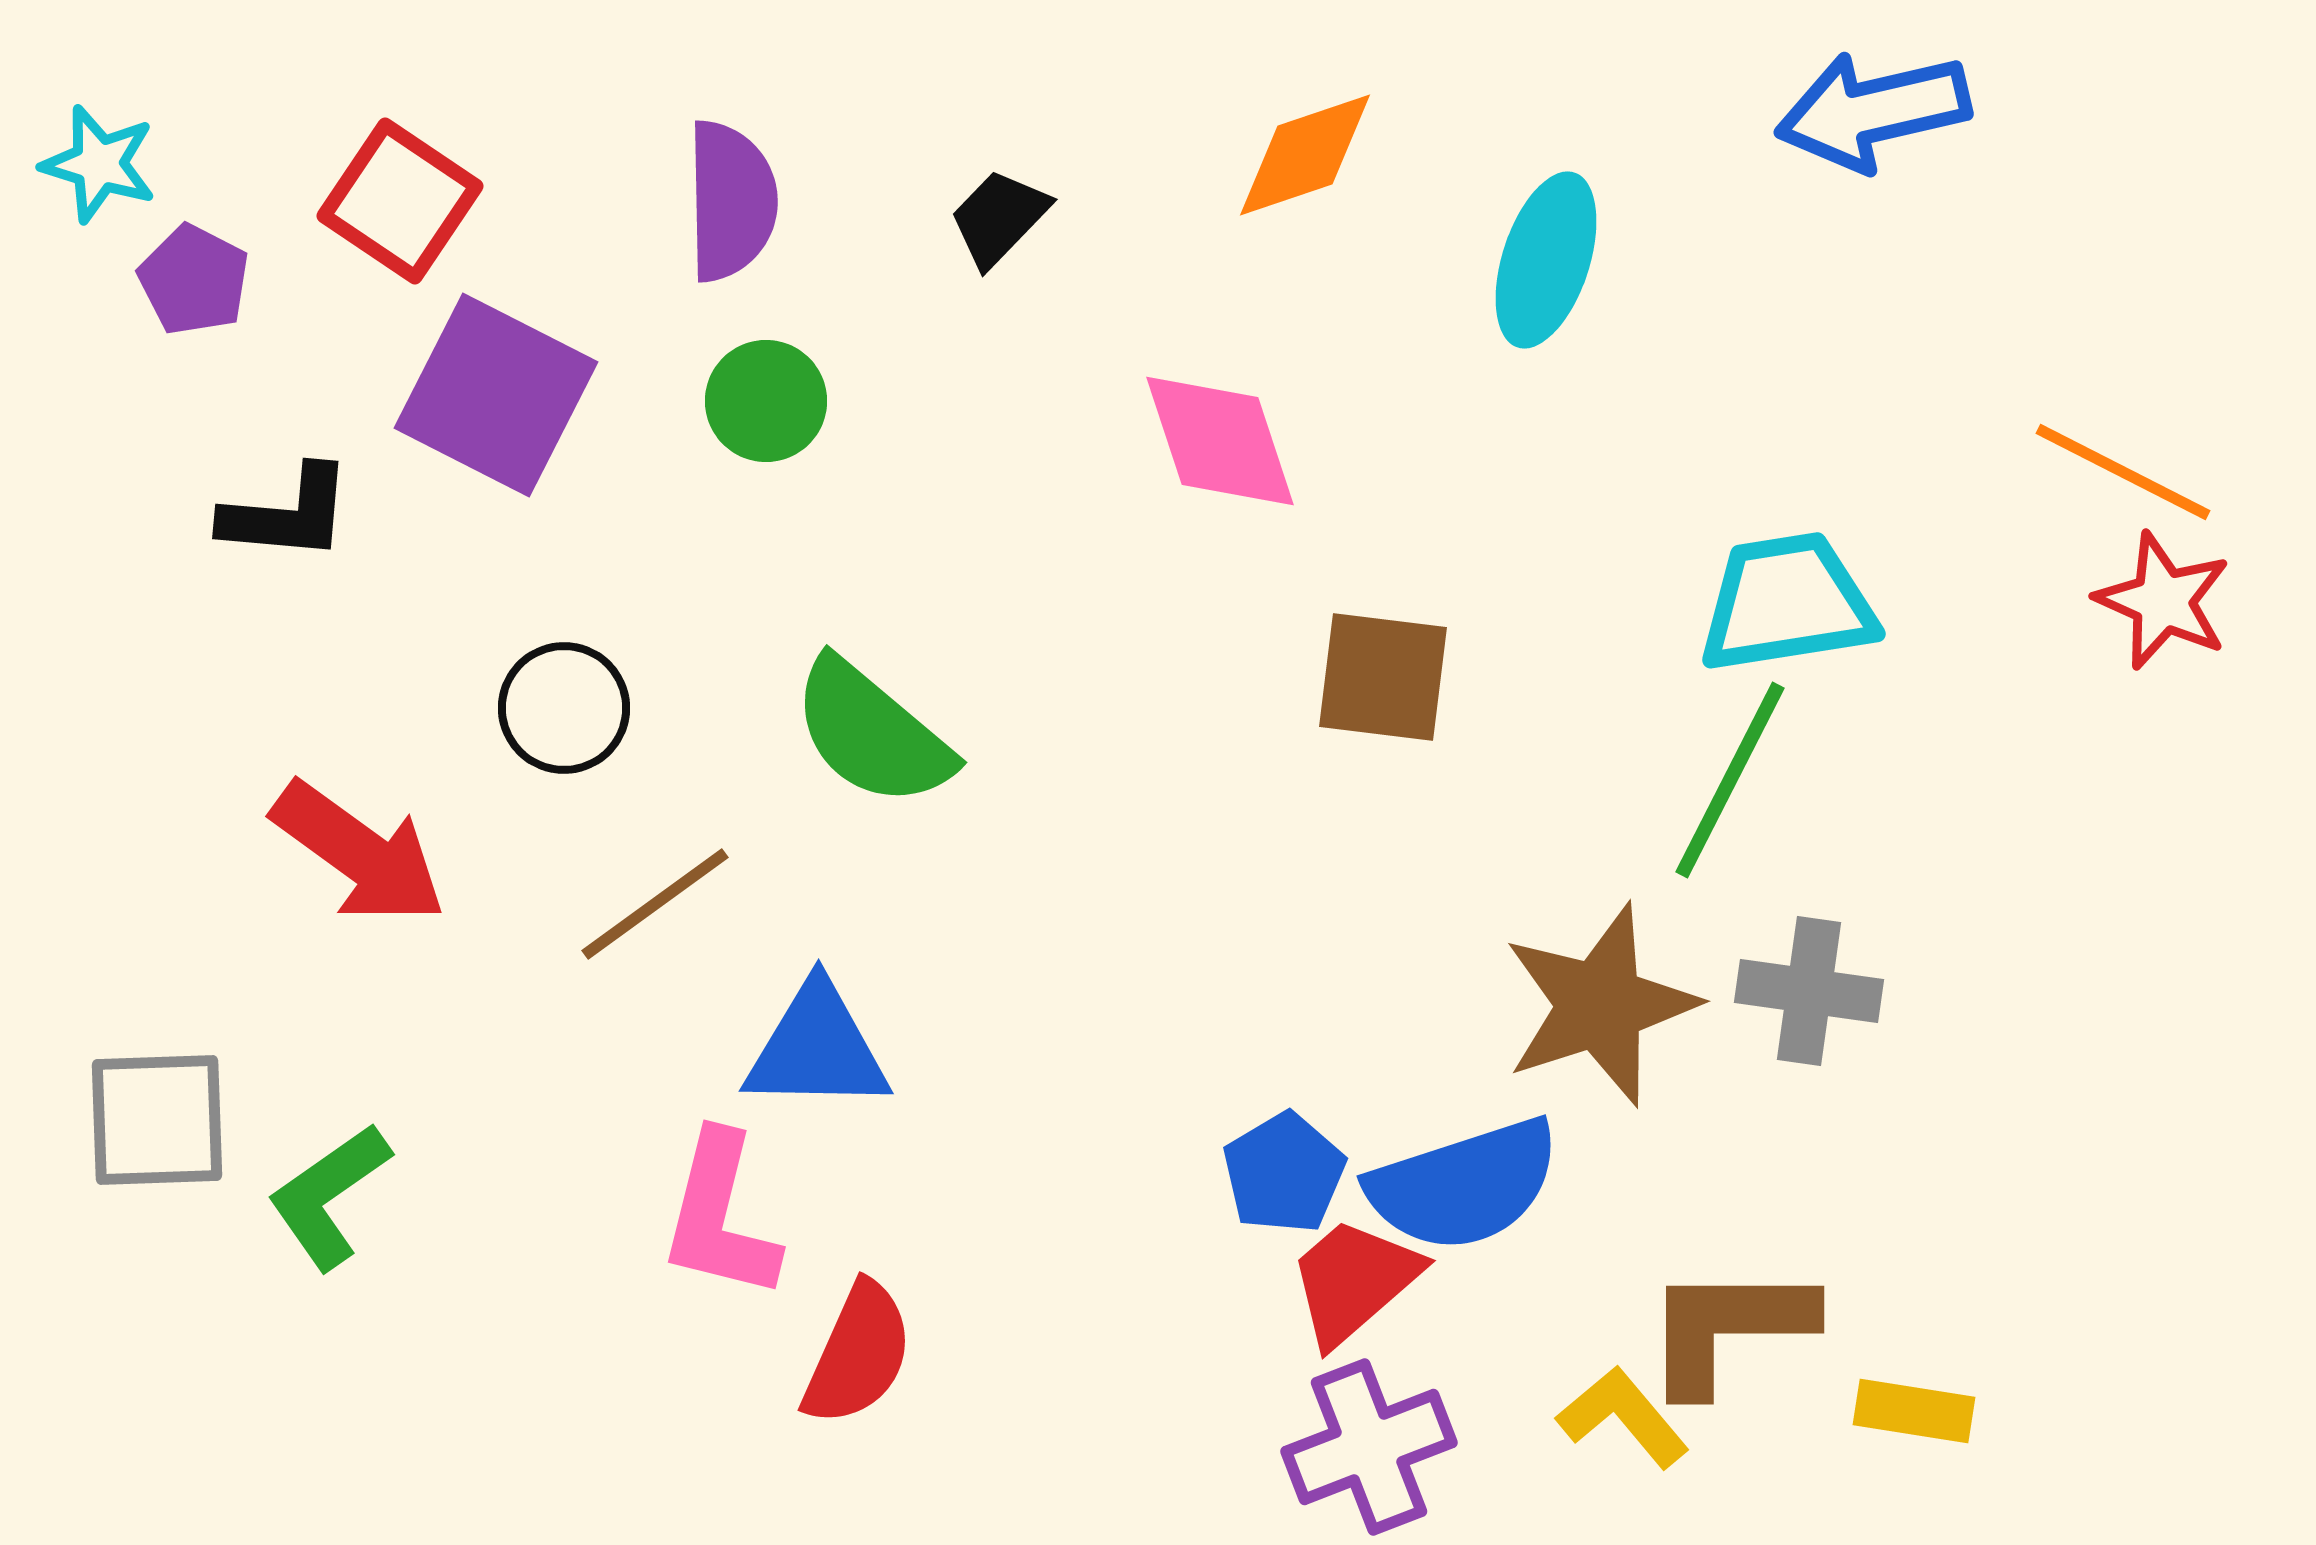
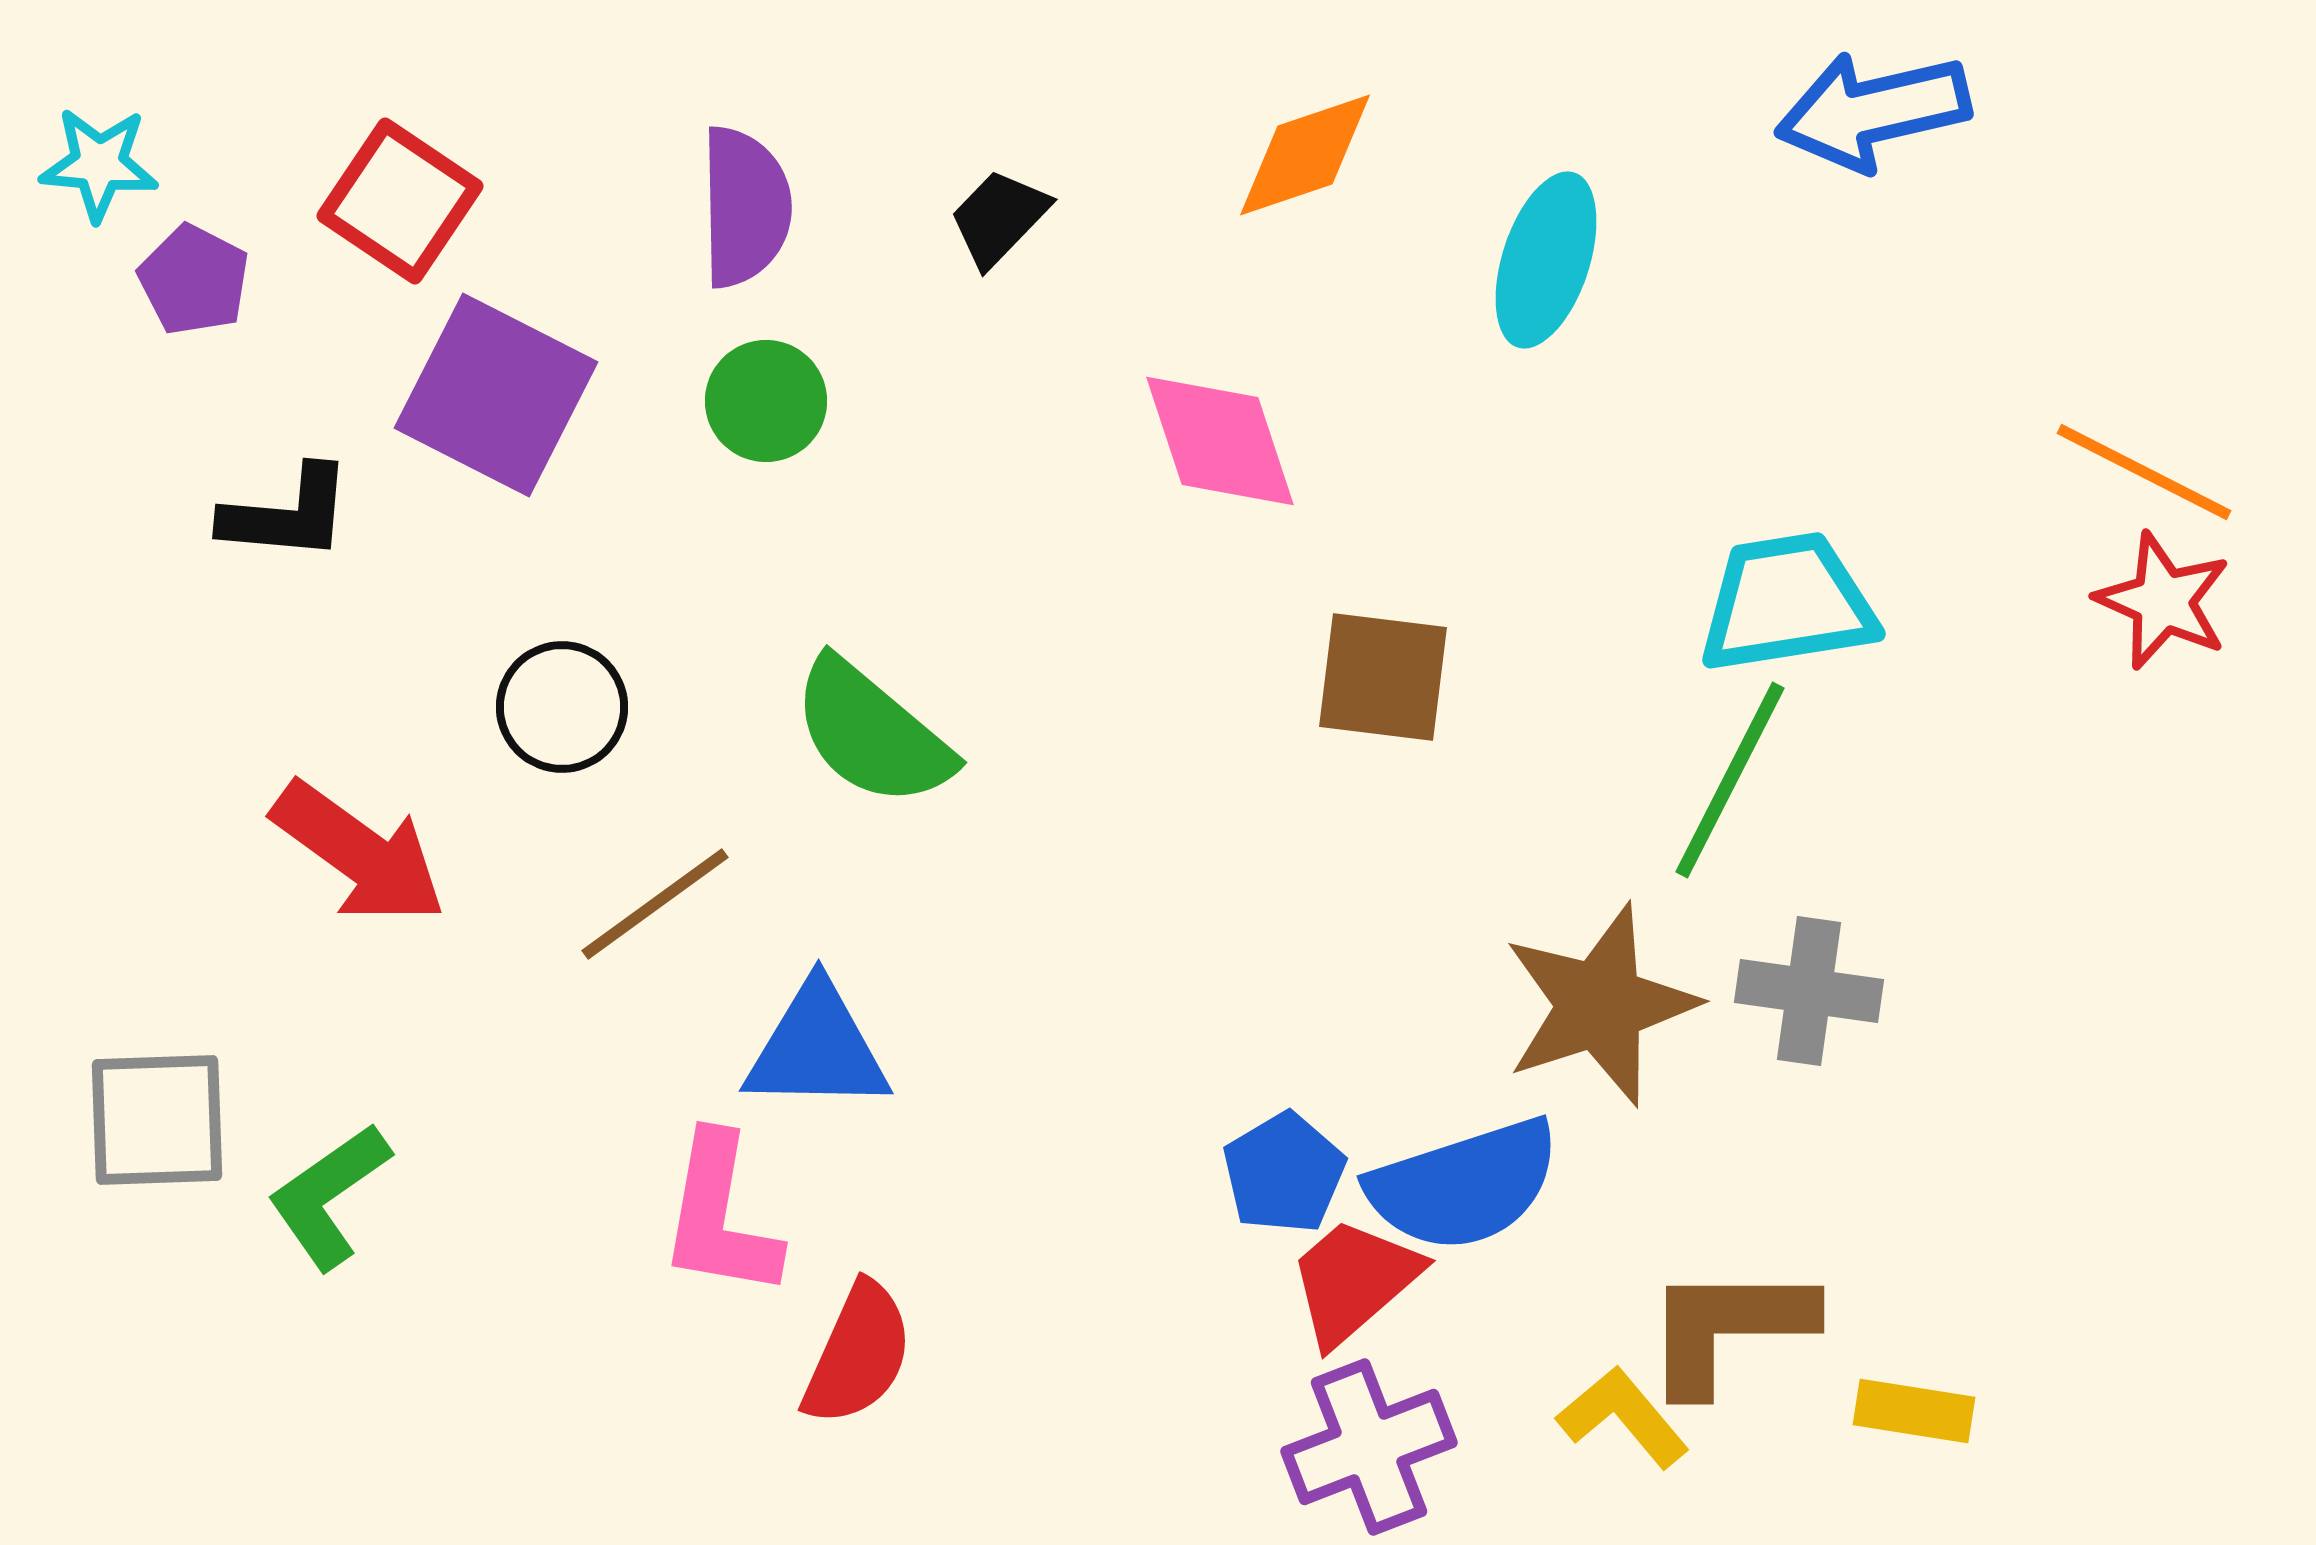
cyan star: rotated 12 degrees counterclockwise
purple semicircle: moved 14 px right, 6 px down
orange line: moved 21 px right
black circle: moved 2 px left, 1 px up
pink L-shape: rotated 4 degrees counterclockwise
